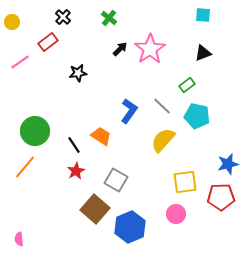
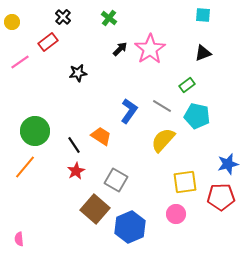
gray line: rotated 12 degrees counterclockwise
